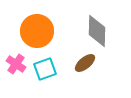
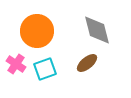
gray diamond: moved 1 px up; rotated 16 degrees counterclockwise
brown ellipse: moved 2 px right
